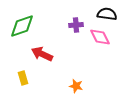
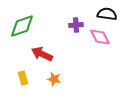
orange star: moved 22 px left, 7 px up
